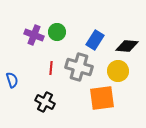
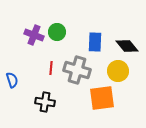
blue rectangle: moved 2 px down; rotated 30 degrees counterclockwise
black diamond: rotated 45 degrees clockwise
gray cross: moved 2 px left, 3 px down
black cross: rotated 18 degrees counterclockwise
